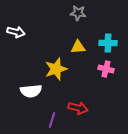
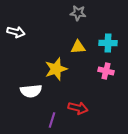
pink cross: moved 2 px down
